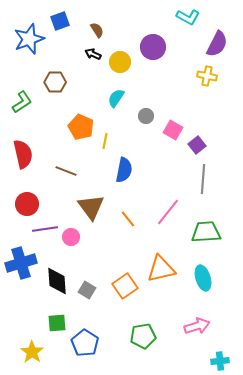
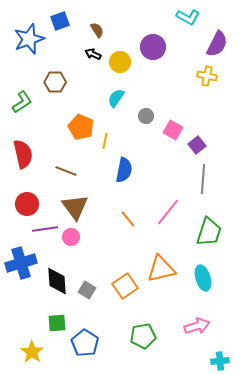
brown triangle: moved 16 px left
green trapezoid: moved 3 px right; rotated 112 degrees clockwise
